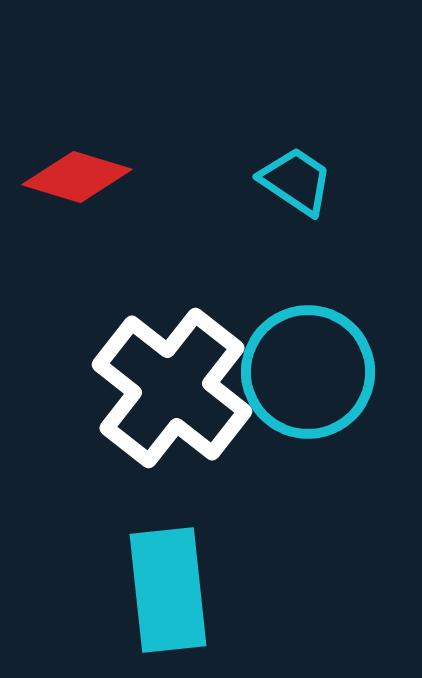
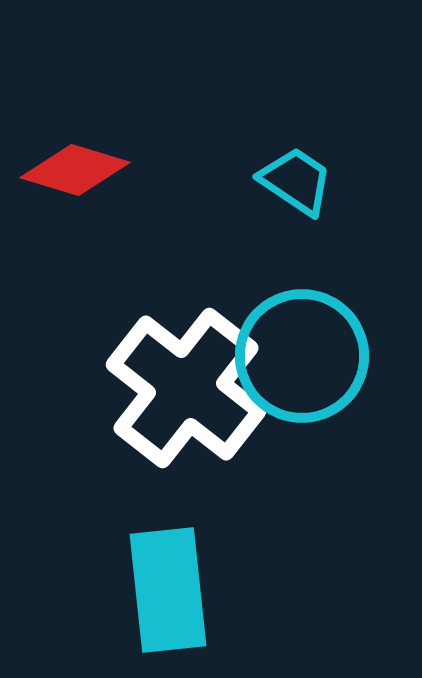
red diamond: moved 2 px left, 7 px up
cyan circle: moved 6 px left, 16 px up
white cross: moved 14 px right
